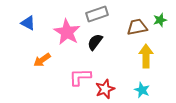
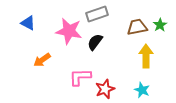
green star: moved 5 px down; rotated 16 degrees counterclockwise
pink star: moved 2 px right, 1 px up; rotated 20 degrees counterclockwise
